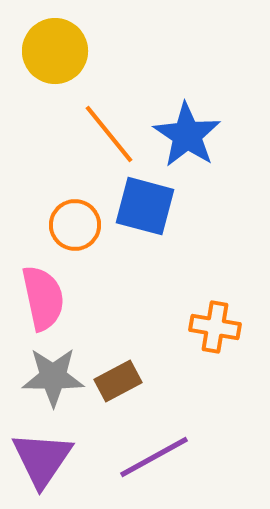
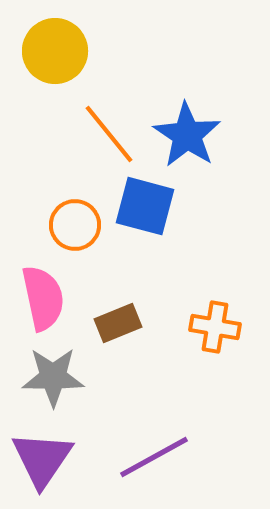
brown rectangle: moved 58 px up; rotated 6 degrees clockwise
